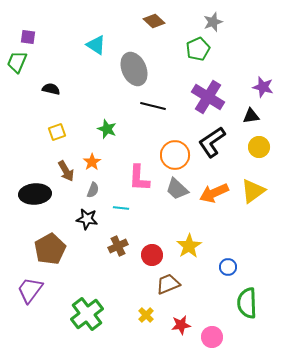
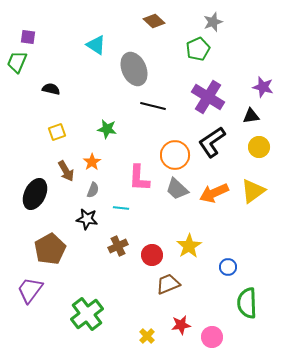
green star: rotated 12 degrees counterclockwise
black ellipse: rotated 60 degrees counterclockwise
yellow cross: moved 1 px right, 21 px down
